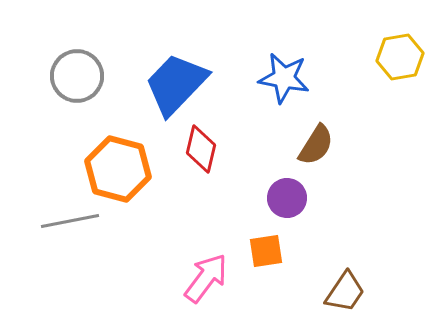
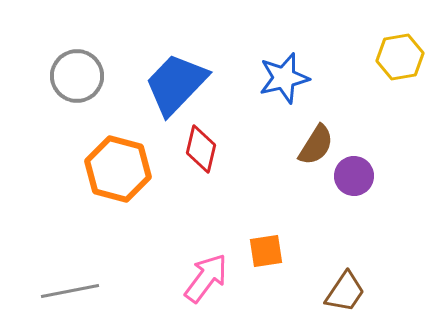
blue star: rotated 24 degrees counterclockwise
purple circle: moved 67 px right, 22 px up
gray line: moved 70 px down
